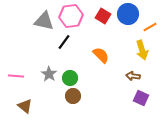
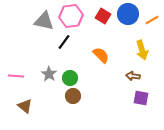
orange line: moved 2 px right, 7 px up
purple square: rotated 14 degrees counterclockwise
